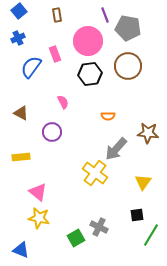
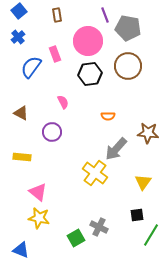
blue cross: moved 1 px up; rotated 16 degrees counterclockwise
yellow rectangle: moved 1 px right; rotated 12 degrees clockwise
